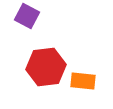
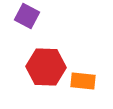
red hexagon: rotated 9 degrees clockwise
